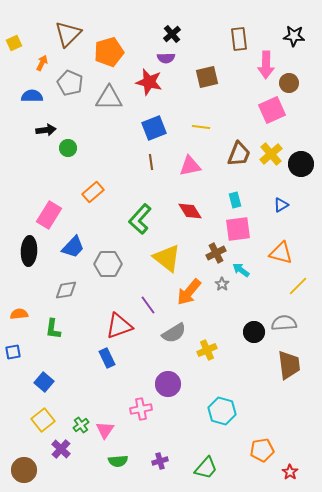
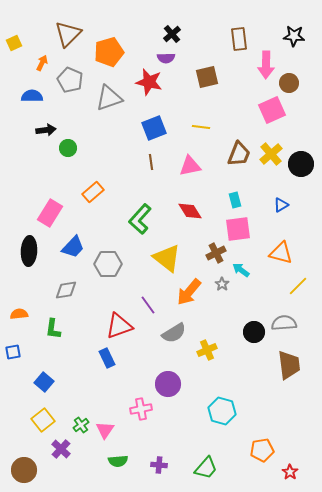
gray pentagon at (70, 83): moved 3 px up
gray triangle at (109, 98): rotated 20 degrees counterclockwise
pink rectangle at (49, 215): moved 1 px right, 2 px up
purple cross at (160, 461): moved 1 px left, 4 px down; rotated 21 degrees clockwise
